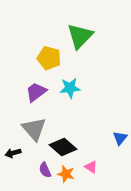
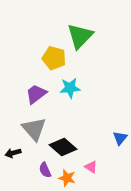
yellow pentagon: moved 5 px right
purple trapezoid: moved 2 px down
orange star: moved 1 px right, 4 px down
